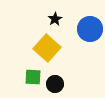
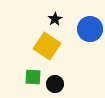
yellow square: moved 2 px up; rotated 8 degrees counterclockwise
